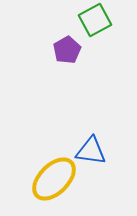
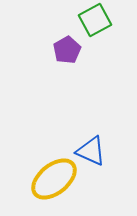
blue triangle: rotated 16 degrees clockwise
yellow ellipse: rotated 6 degrees clockwise
